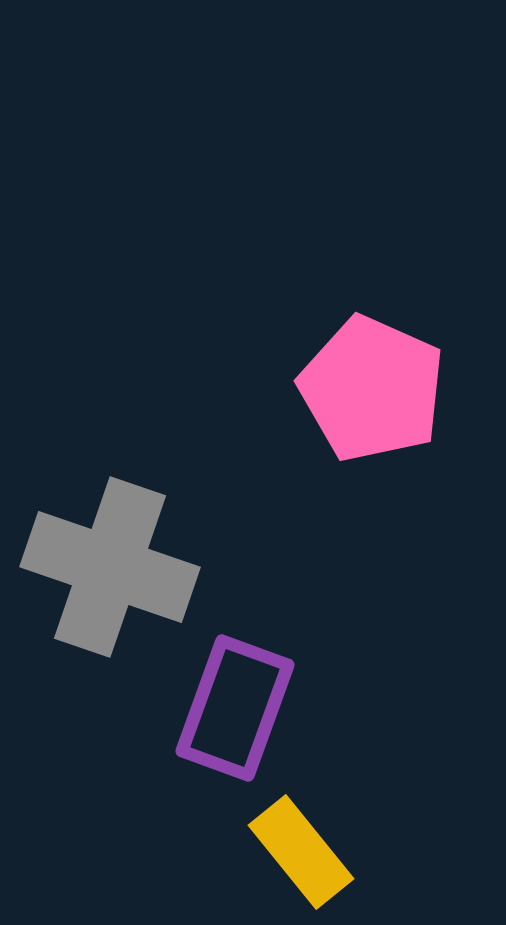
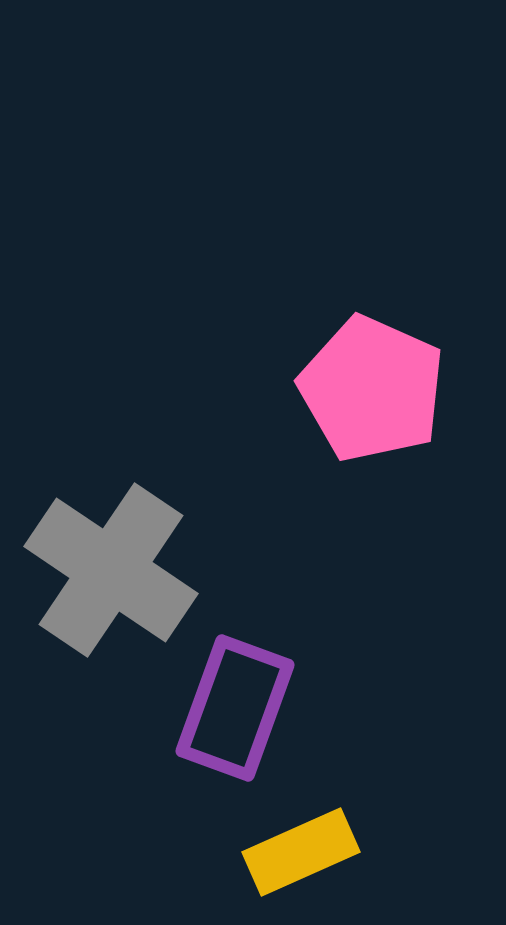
gray cross: moved 1 px right, 3 px down; rotated 15 degrees clockwise
yellow rectangle: rotated 75 degrees counterclockwise
